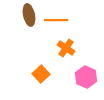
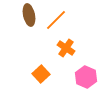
orange line: rotated 45 degrees counterclockwise
